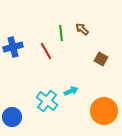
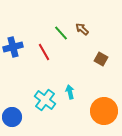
green line: rotated 35 degrees counterclockwise
red line: moved 2 px left, 1 px down
cyan arrow: moved 1 px left, 1 px down; rotated 80 degrees counterclockwise
cyan cross: moved 2 px left, 1 px up
